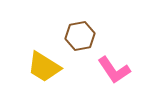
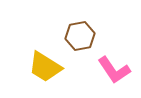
yellow trapezoid: moved 1 px right
